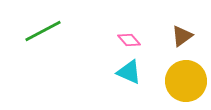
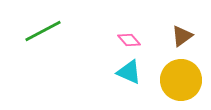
yellow circle: moved 5 px left, 1 px up
